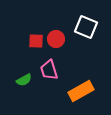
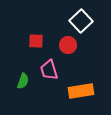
white square: moved 5 px left, 6 px up; rotated 25 degrees clockwise
red circle: moved 12 px right, 6 px down
green semicircle: moved 1 px left, 1 px down; rotated 42 degrees counterclockwise
orange rectangle: rotated 20 degrees clockwise
